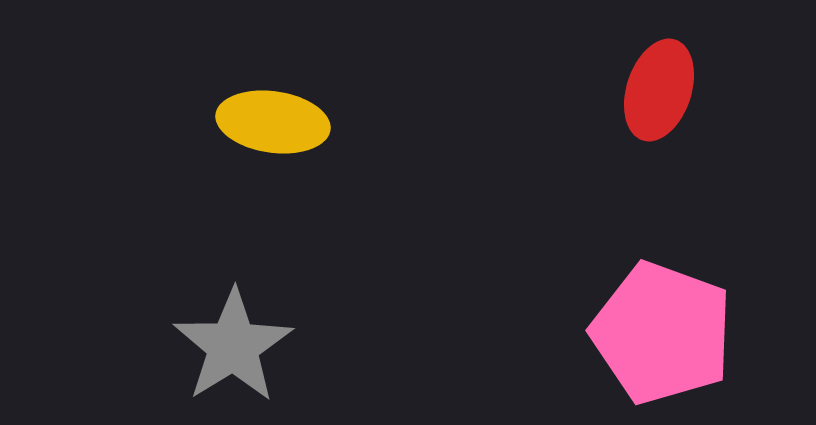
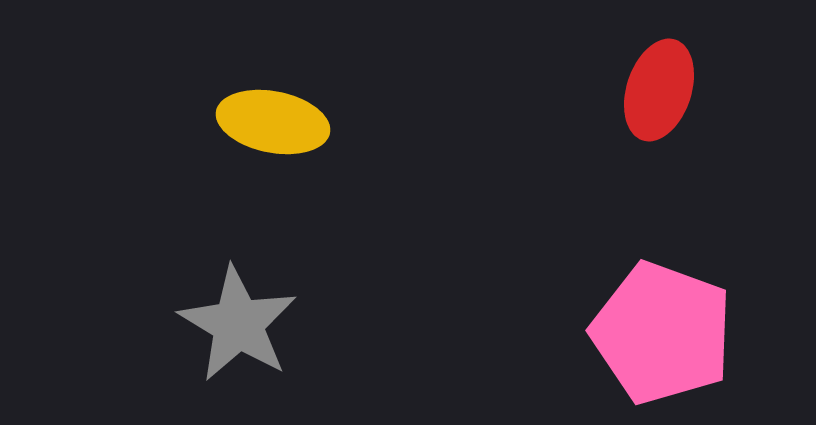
yellow ellipse: rotated 3 degrees clockwise
gray star: moved 5 px right, 22 px up; rotated 9 degrees counterclockwise
